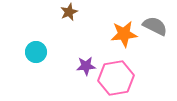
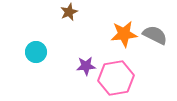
gray semicircle: moved 9 px down
